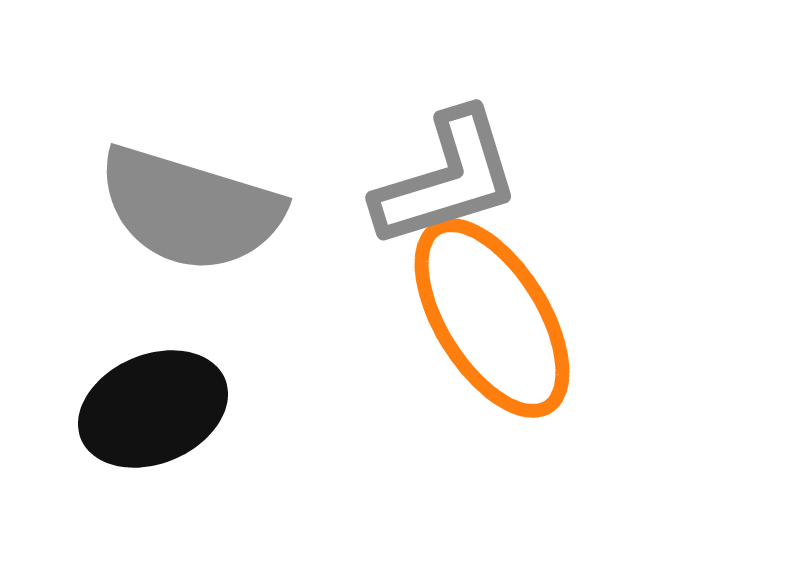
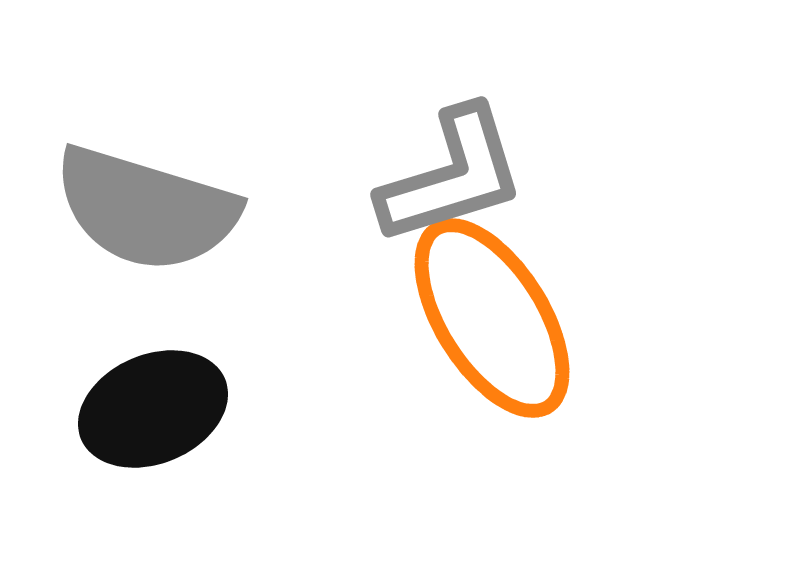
gray L-shape: moved 5 px right, 3 px up
gray semicircle: moved 44 px left
